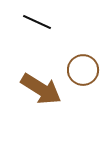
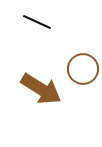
brown circle: moved 1 px up
